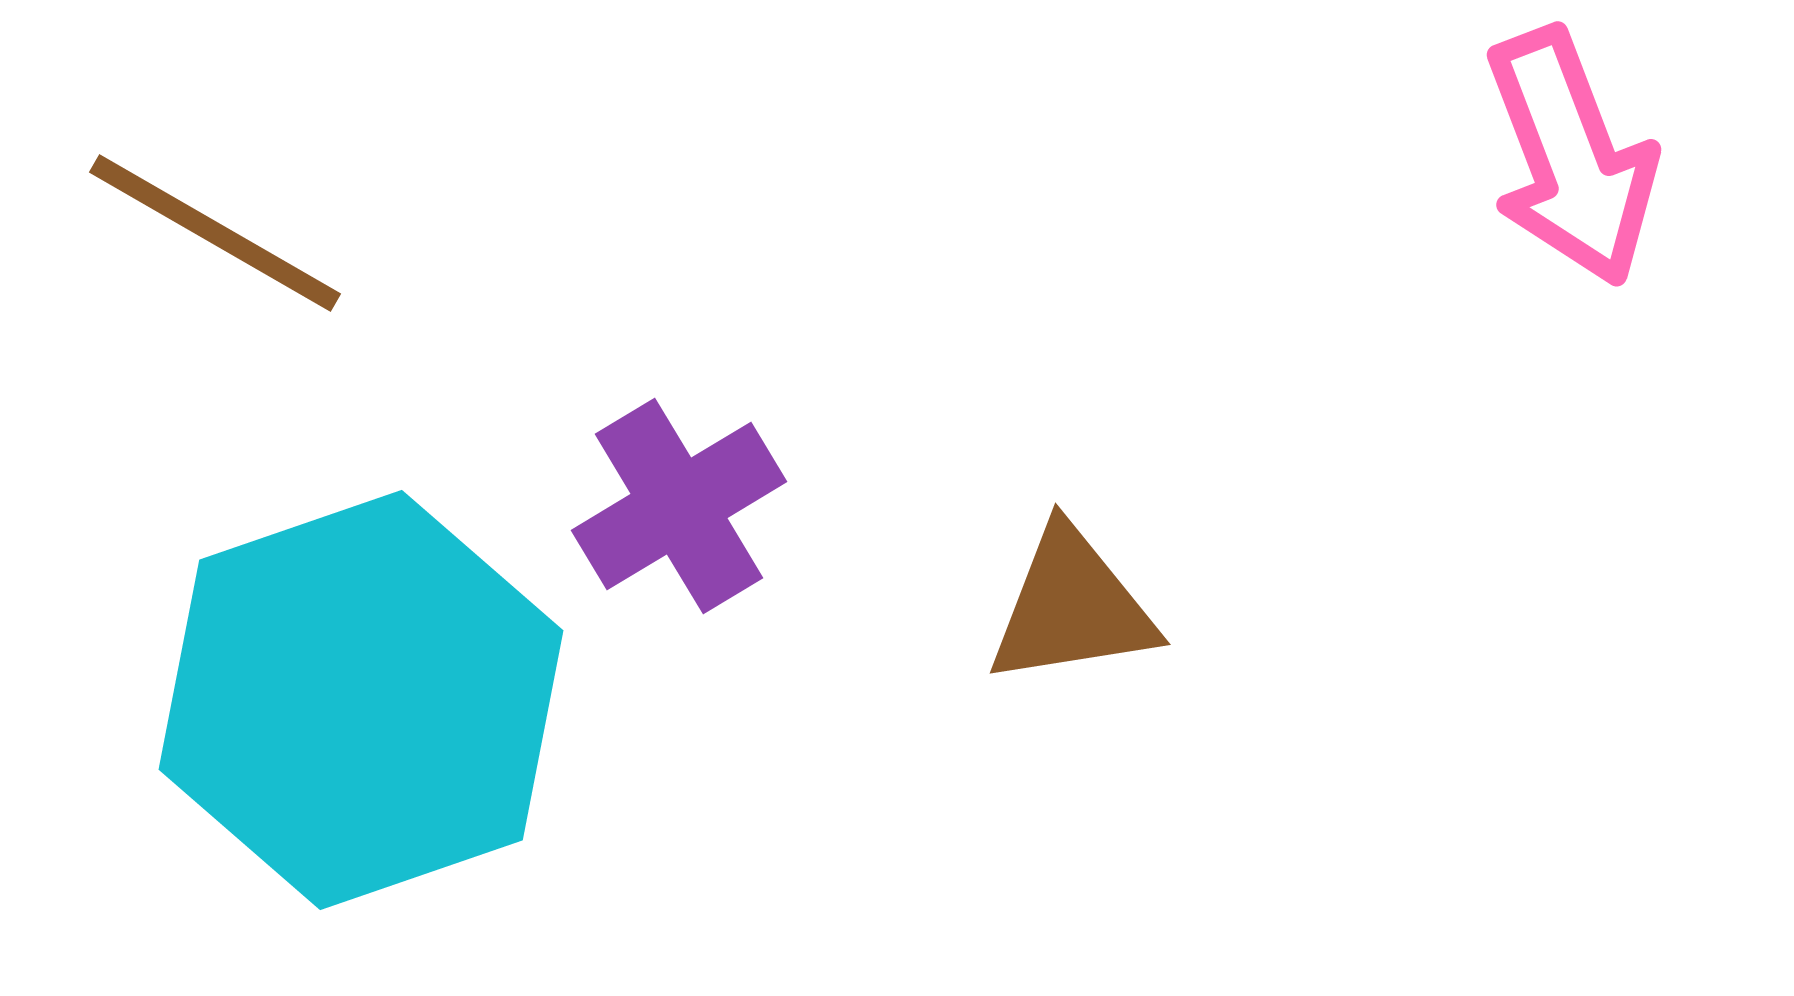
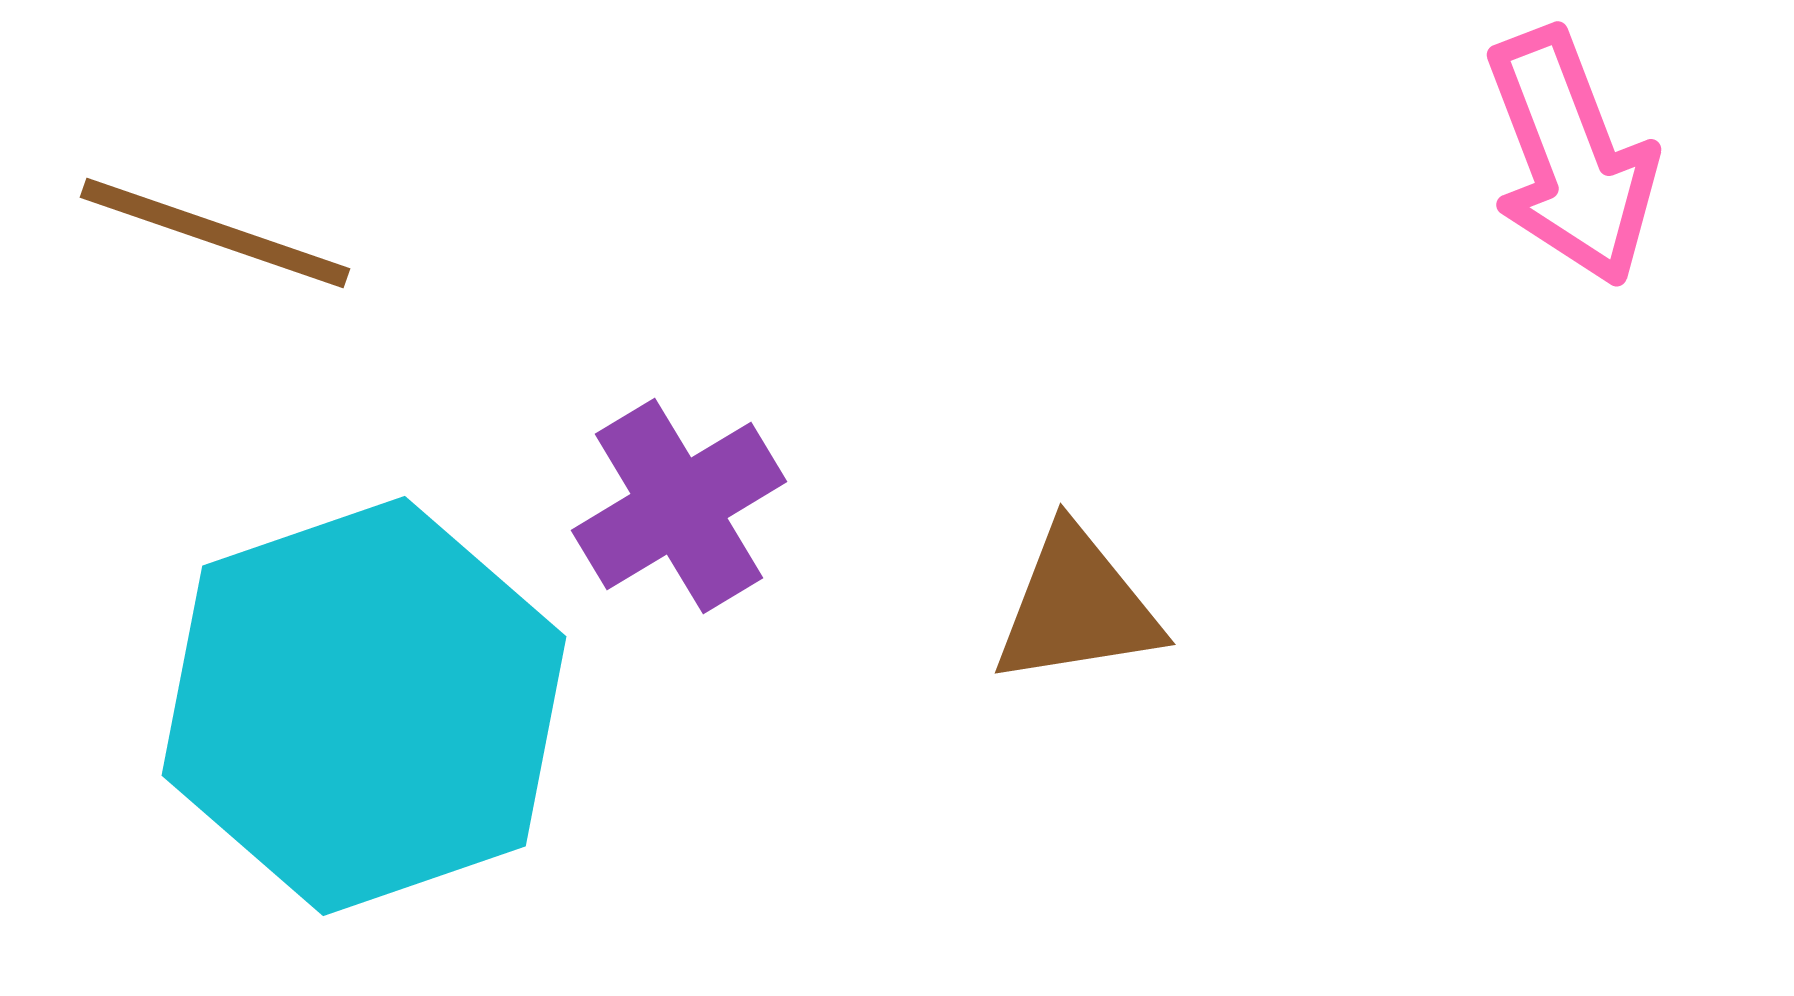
brown line: rotated 11 degrees counterclockwise
brown triangle: moved 5 px right
cyan hexagon: moved 3 px right, 6 px down
